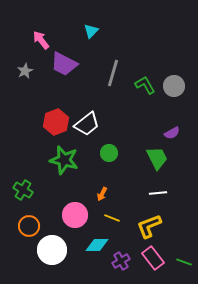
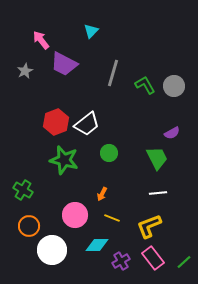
green line: rotated 63 degrees counterclockwise
